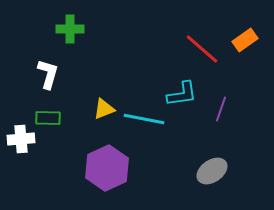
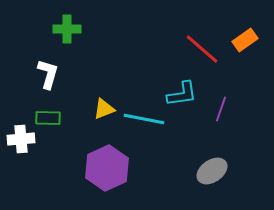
green cross: moved 3 px left
